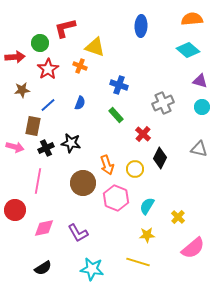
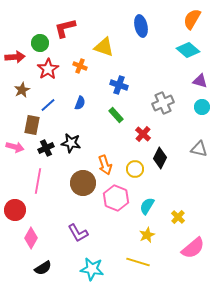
orange semicircle: rotated 55 degrees counterclockwise
blue ellipse: rotated 15 degrees counterclockwise
yellow triangle: moved 9 px right
brown star: rotated 21 degrees counterclockwise
brown rectangle: moved 1 px left, 1 px up
orange arrow: moved 2 px left
pink diamond: moved 13 px left, 10 px down; rotated 50 degrees counterclockwise
yellow star: rotated 21 degrees counterclockwise
